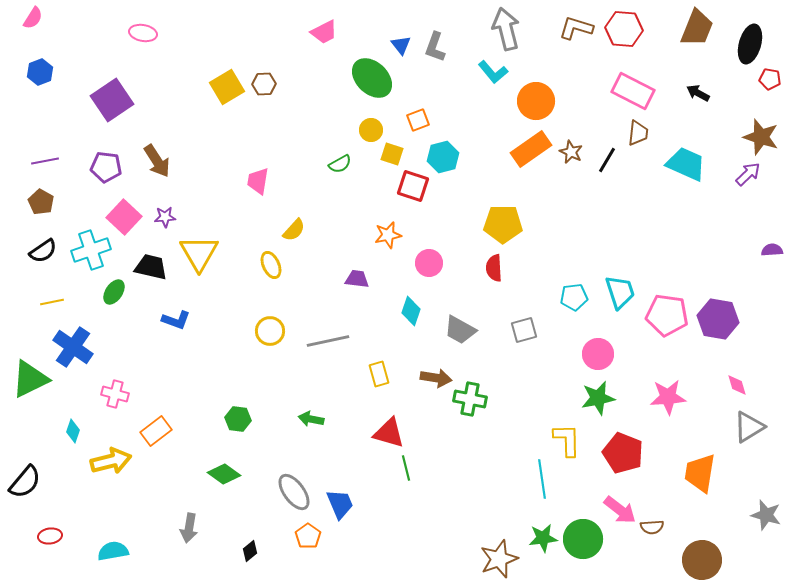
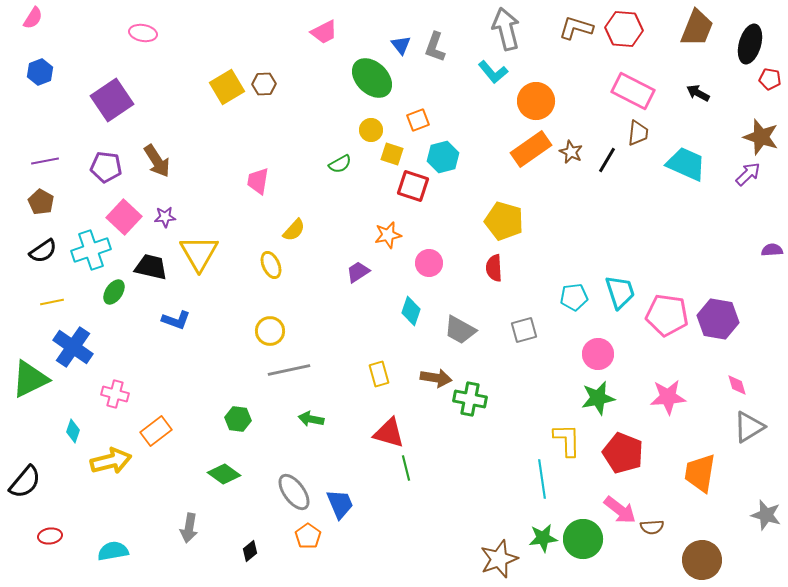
yellow pentagon at (503, 224): moved 1 px right, 3 px up; rotated 15 degrees clockwise
purple trapezoid at (357, 279): moved 1 px right, 7 px up; rotated 40 degrees counterclockwise
gray line at (328, 341): moved 39 px left, 29 px down
